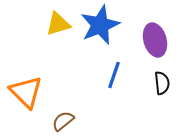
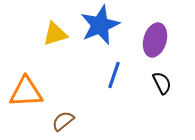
yellow triangle: moved 3 px left, 10 px down
purple ellipse: rotated 32 degrees clockwise
black semicircle: rotated 20 degrees counterclockwise
orange triangle: rotated 48 degrees counterclockwise
